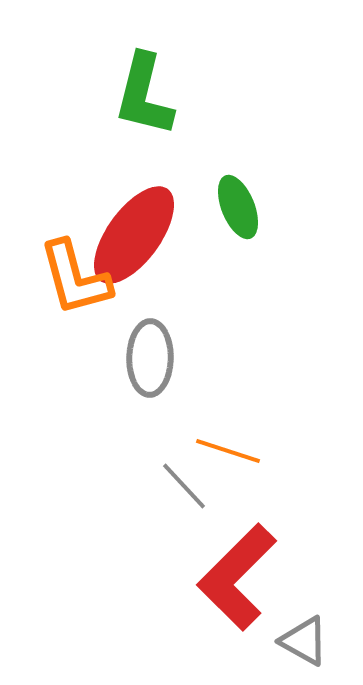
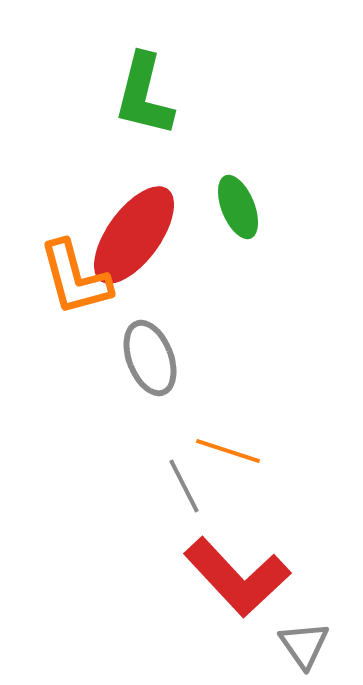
gray ellipse: rotated 22 degrees counterclockwise
gray line: rotated 16 degrees clockwise
red L-shape: rotated 88 degrees counterclockwise
gray triangle: moved 4 px down; rotated 26 degrees clockwise
